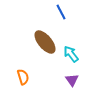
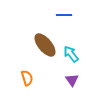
blue line: moved 3 px right, 3 px down; rotated 63 degrees counterclockwise
brown ellipse: moved 3 px down
orange semicircle: moved 4 px right, 1 px down
